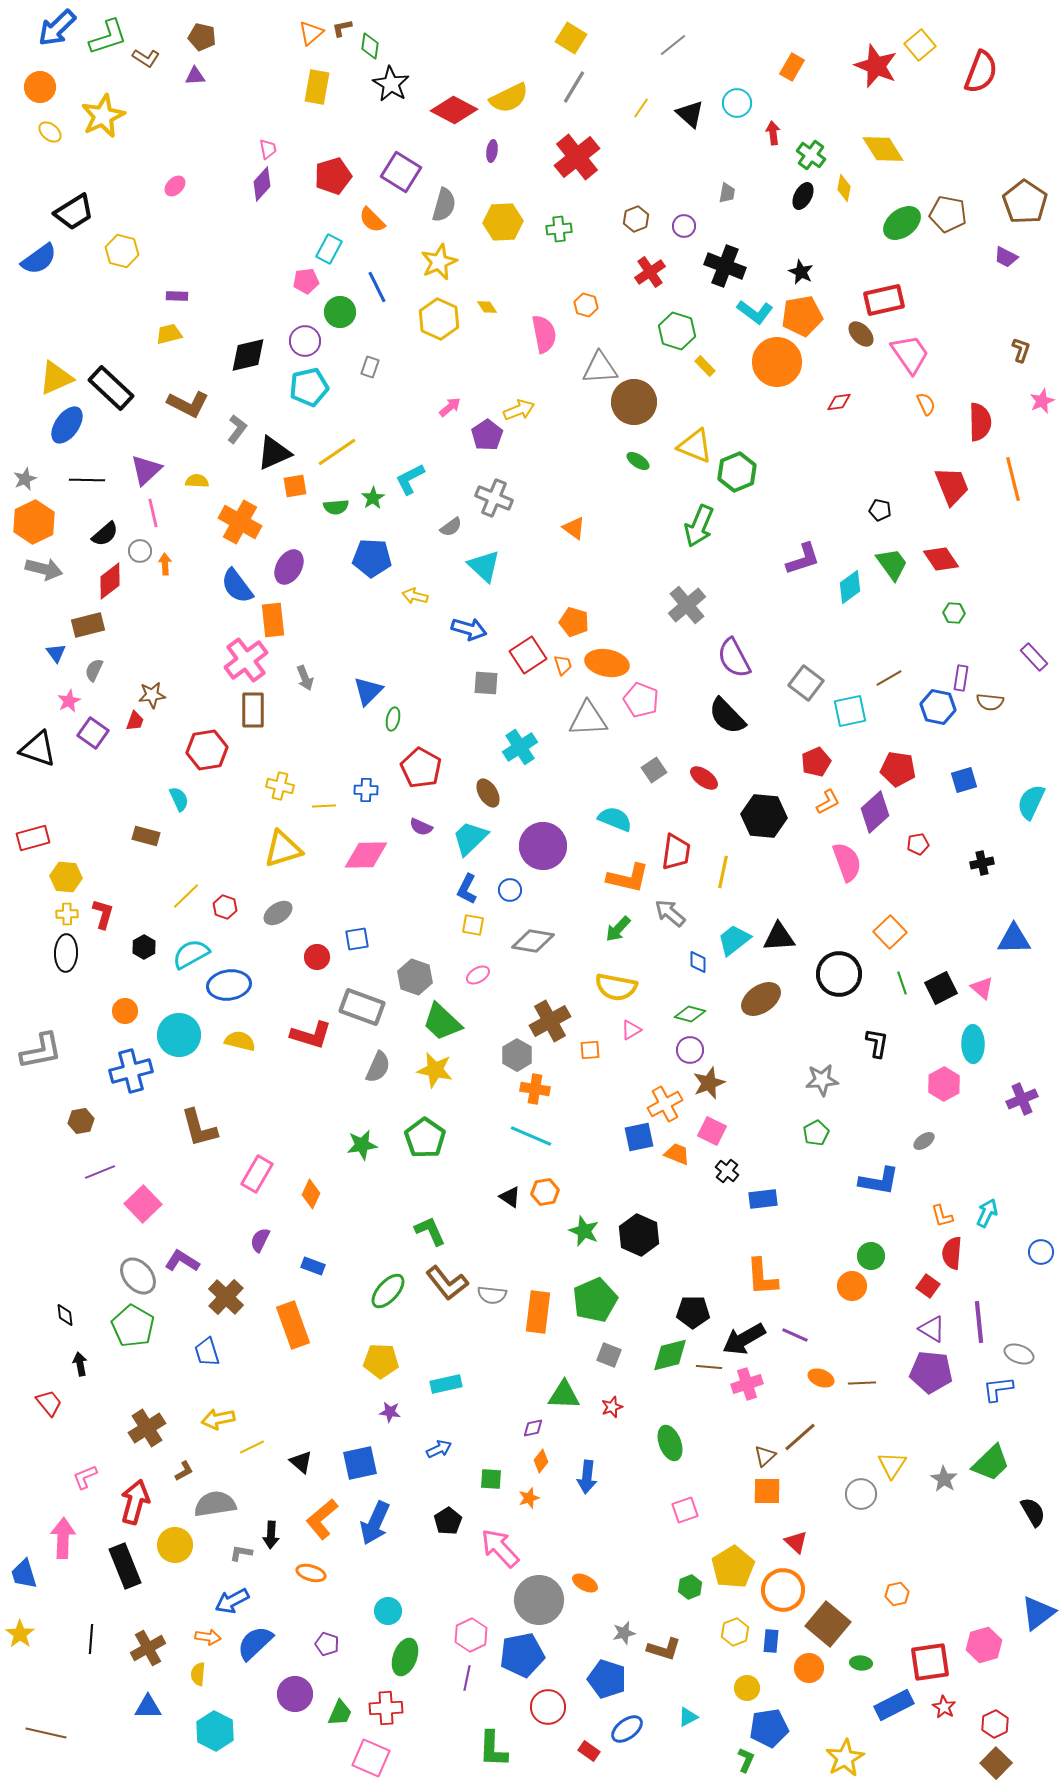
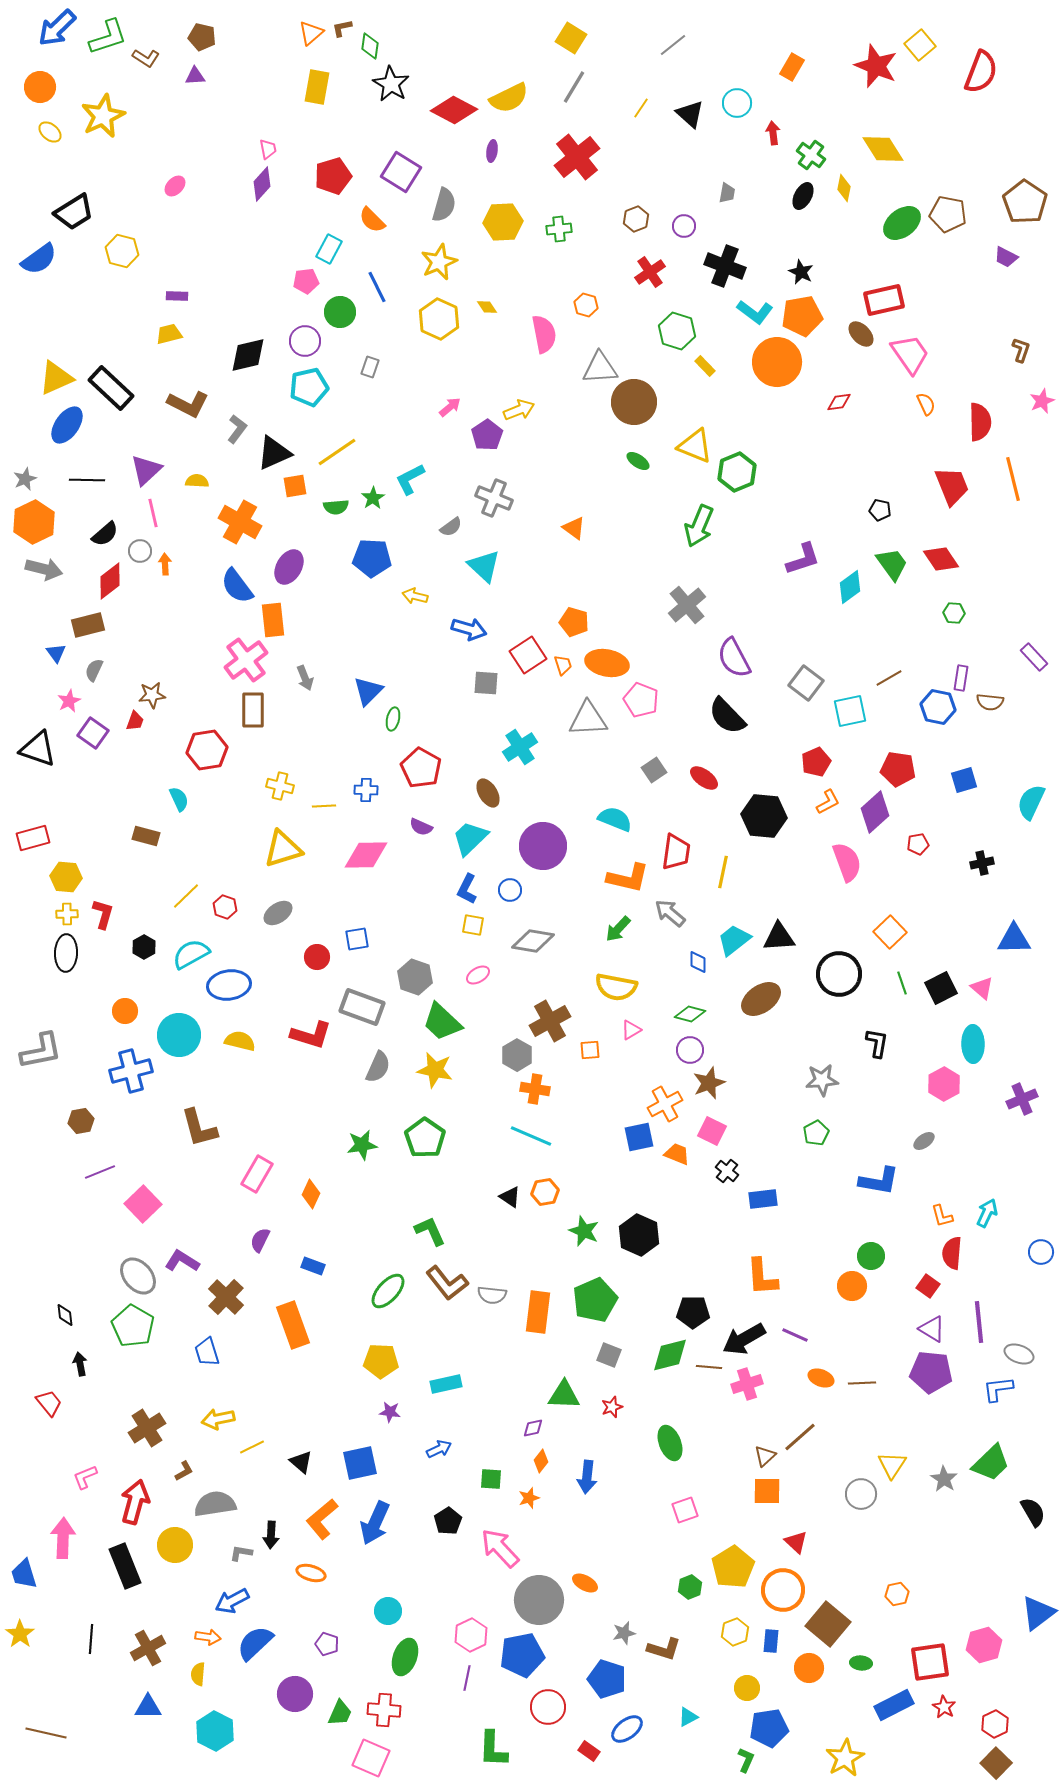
red cross at (386, 1708): moved 2 px left, 2 px down; rotated 8 degrees clockwise
